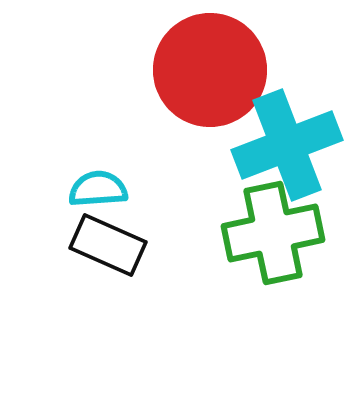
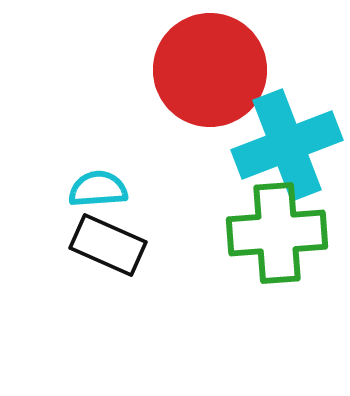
green cross: moved 4 px right; rotated 8 degrees clockwise
